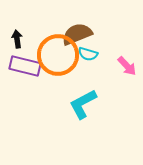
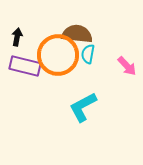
brown semicircle: rotated 28 degrees clockwise
black arrow: moved 2 px up; rotated 18 degrees clockwise
cyan semicircle: rotated 84 degrees clockwise
cyan L-shape: moved 3 px down
